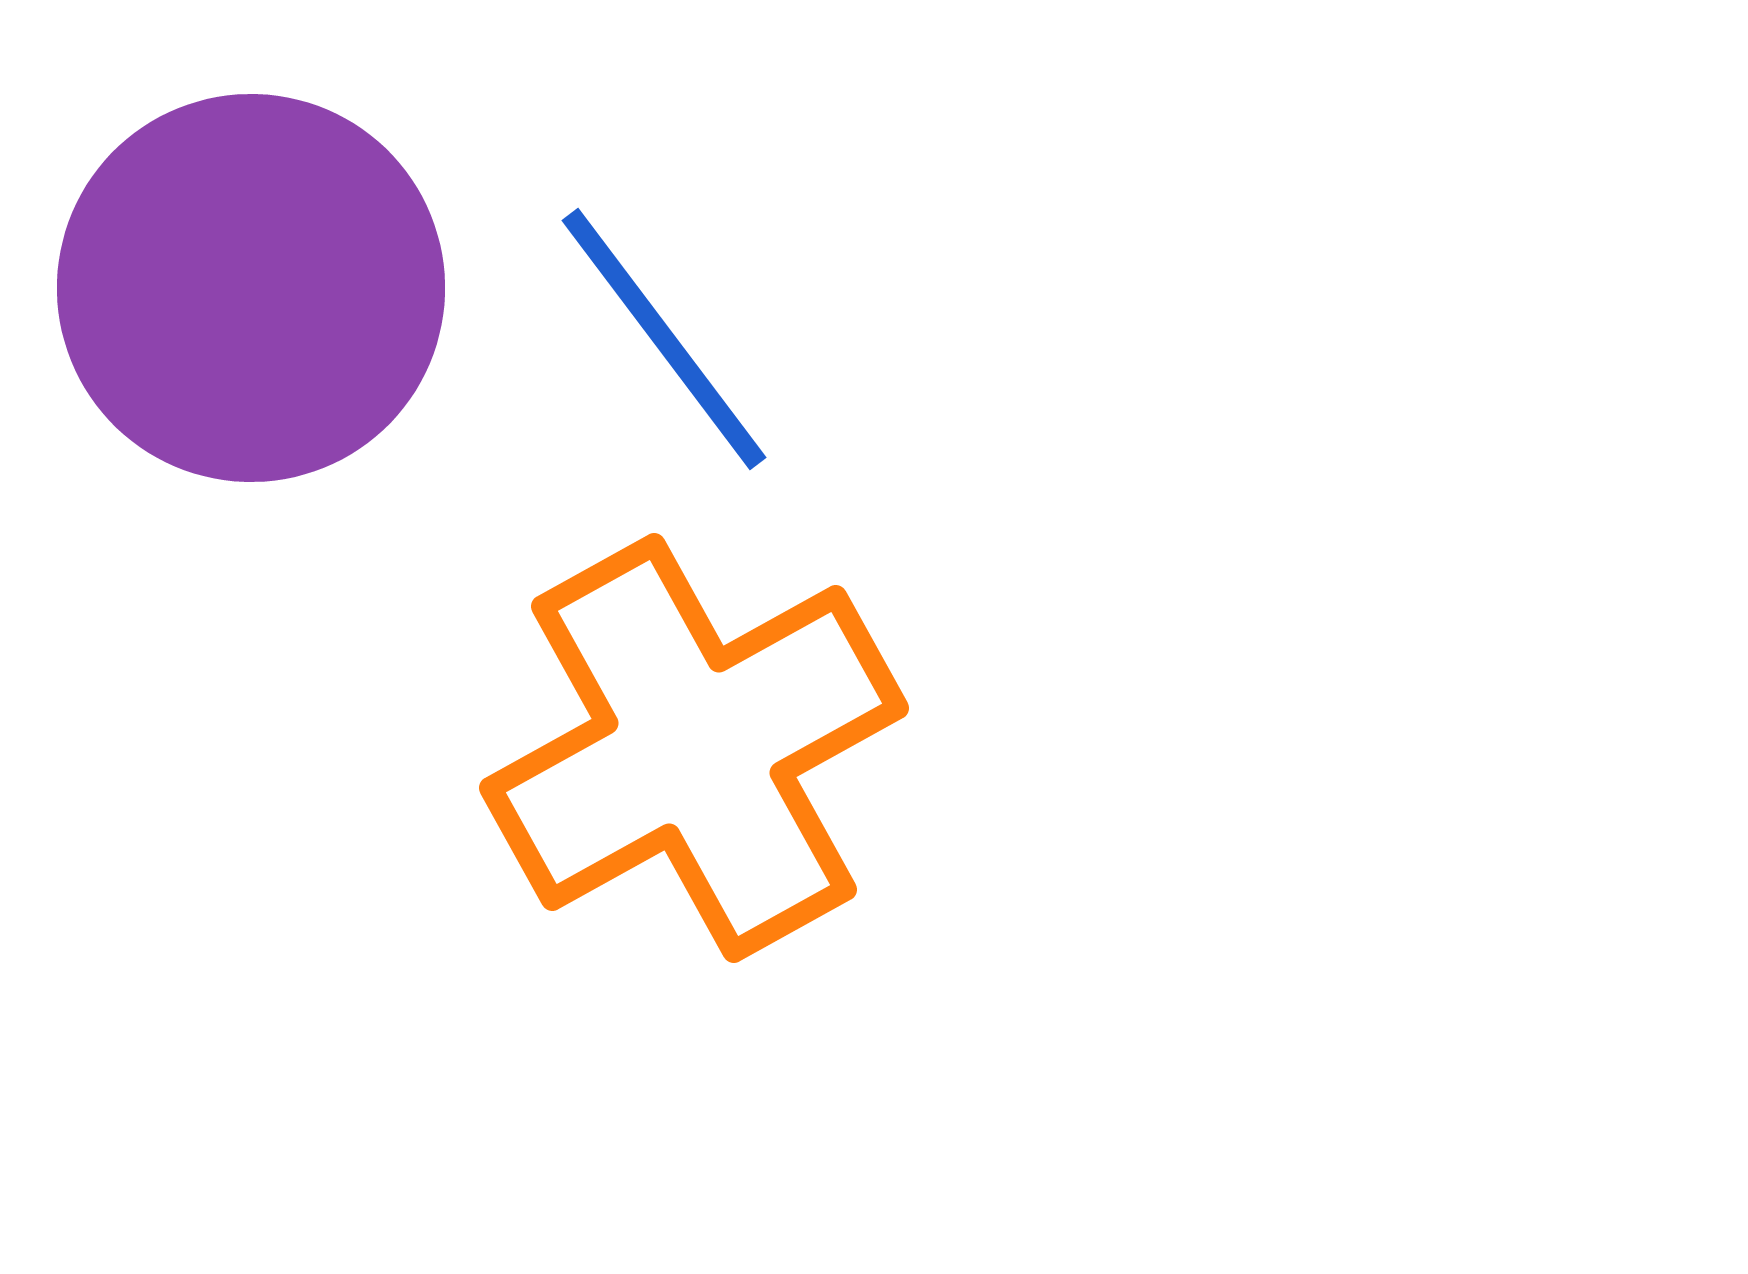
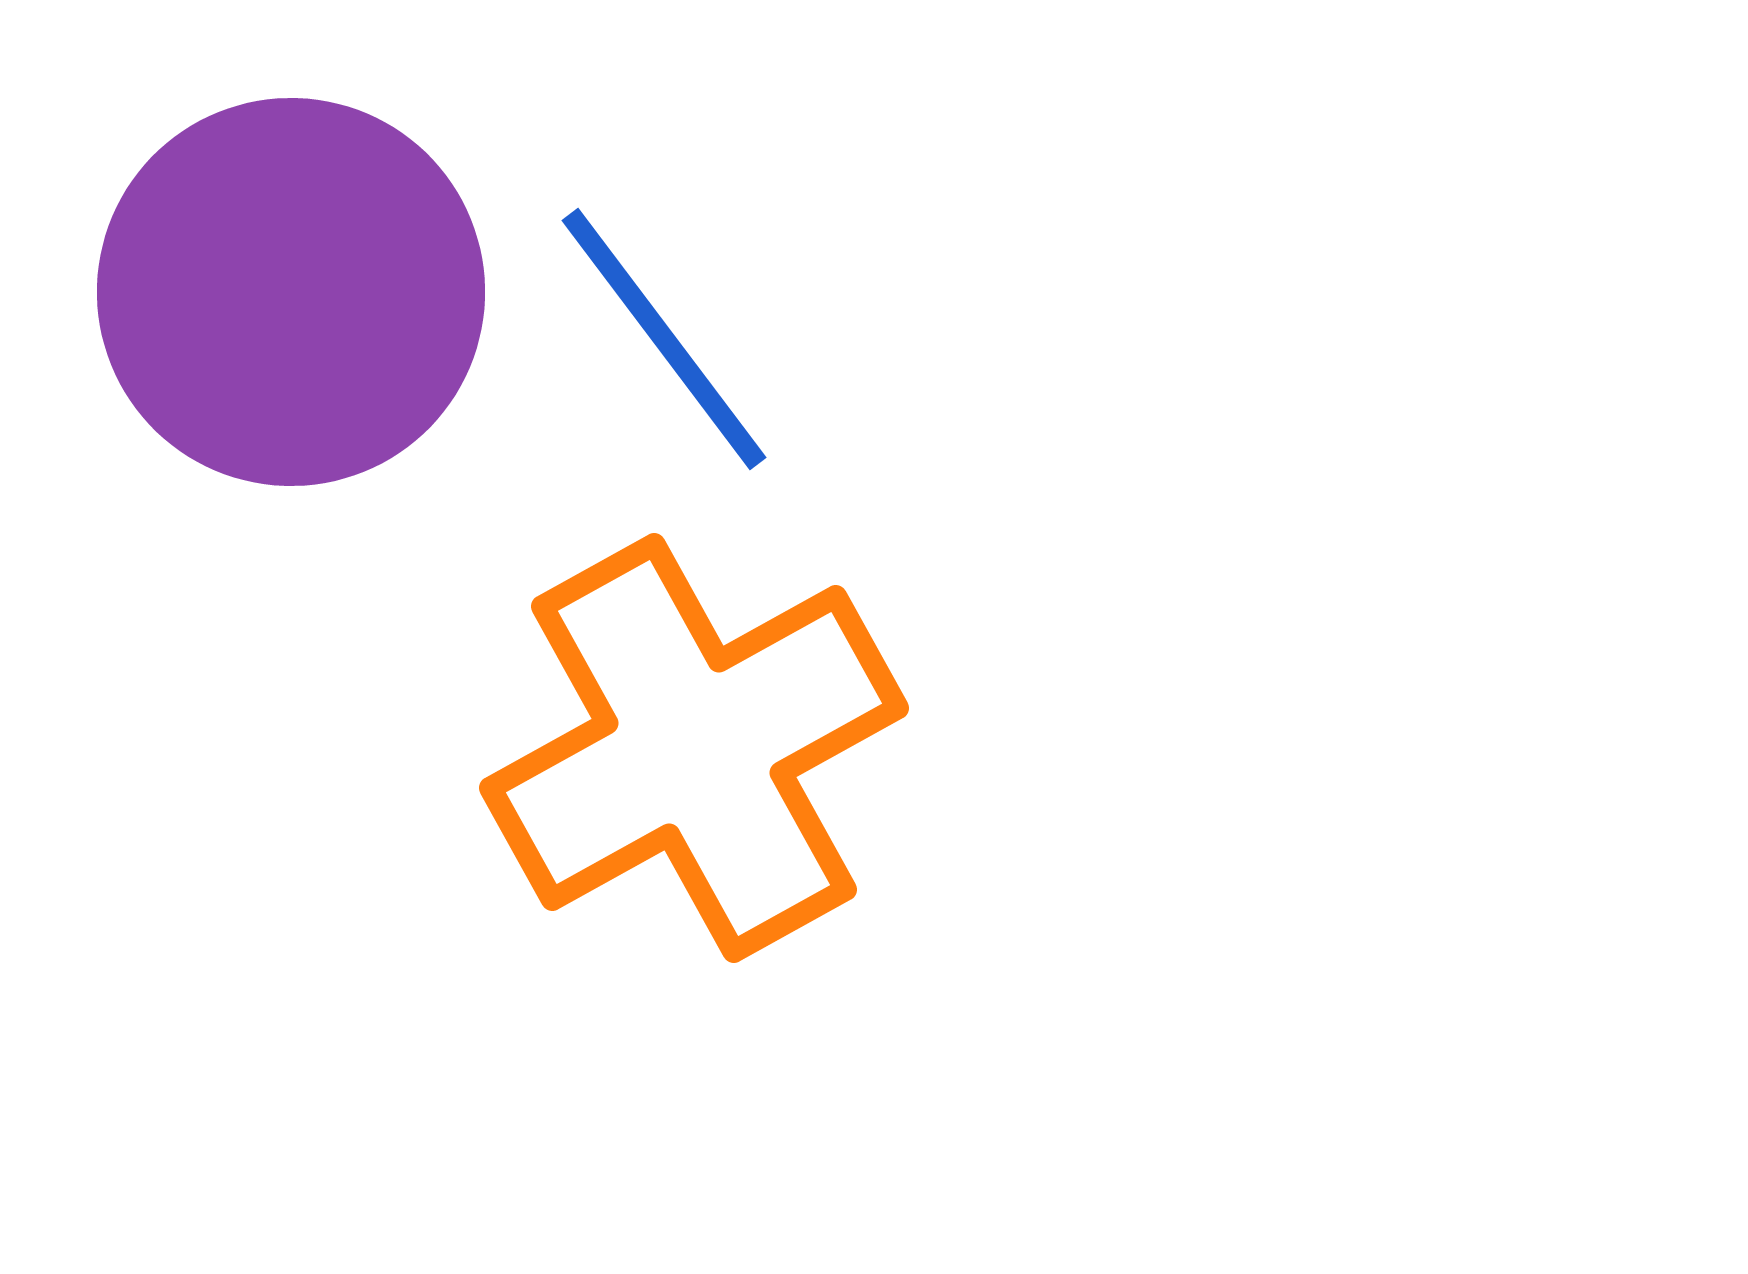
purple circle: moved 40 px right, 4 px down
